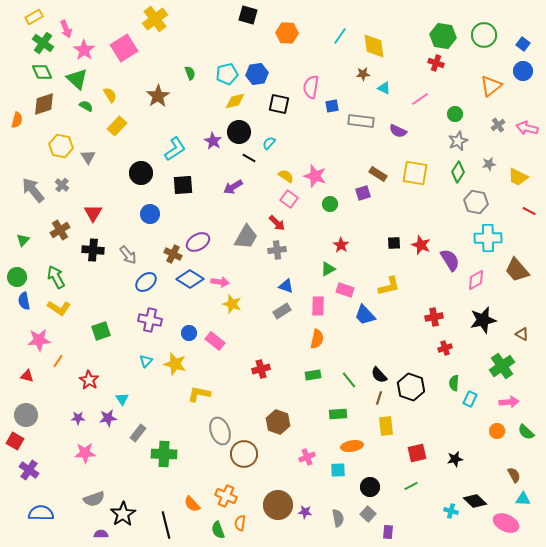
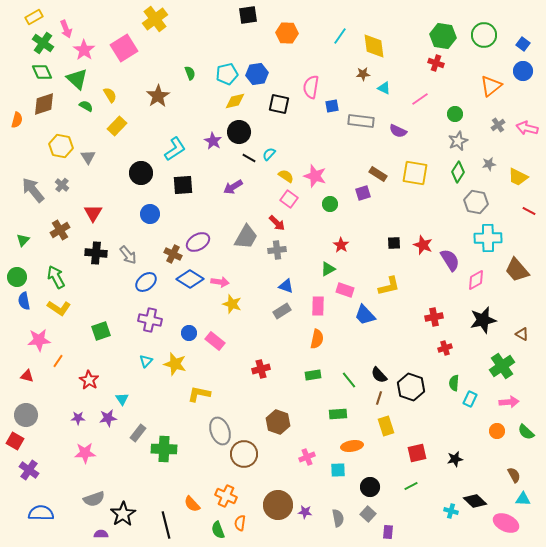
black square at (248, 15): rotated 24 degrees counterclockwise
cyan semicircle at (269, 143): moved 11 px down
red star at (421, 245): moved 2 px right
black cross at (93, 250): moved 3 px right, 3 px down
yellow rectangle at (386, 426): rotated 12 degrees counterclockwise
green cross at (164, 454): moved 5 px up
